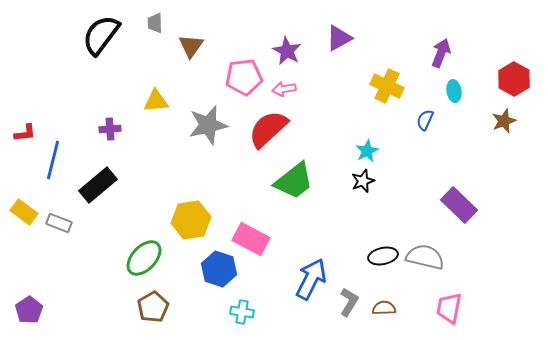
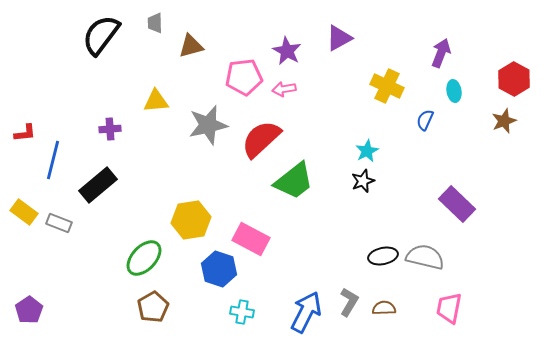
brown triangle: rotated 40 degrees clockwise
red semicircle: moved 7 px left, 10 px down
purple rectangle: moved 2 px left, 1 px up
blue arrow: moved 5 px left, 33 px down
